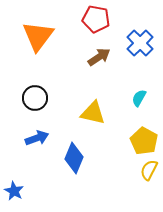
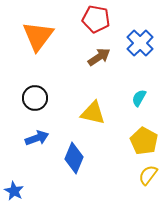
yellow semicircle: moved 1 px left, 5 px down; rotated 10 degrees clockwise
